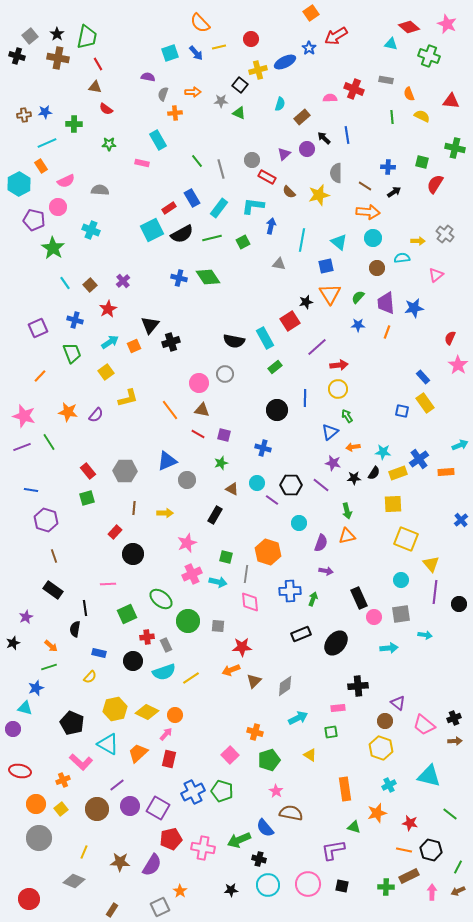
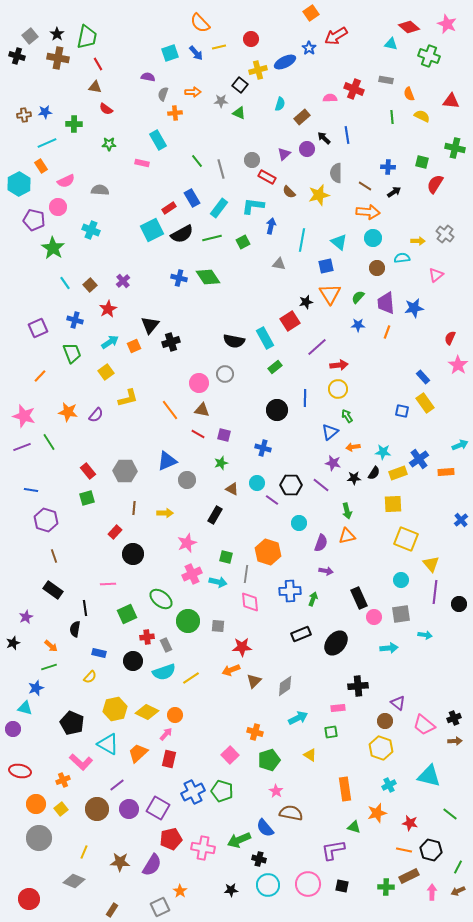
purple circle at (130, 806): moved 1 px left, 3 px down
